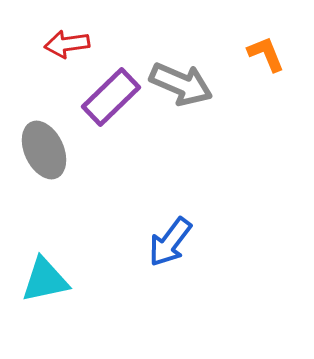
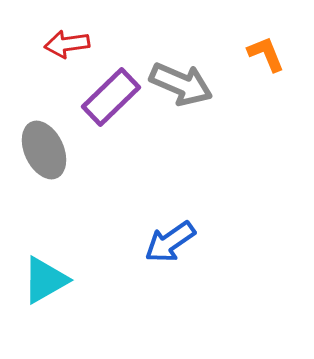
blue arrow: rotated 18 degrees clockwise
cyan triangle: rotated 18 degrees counterclockwise
